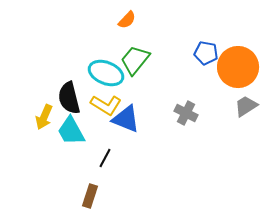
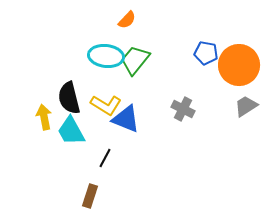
orange circle: moved 1 px right, 2 px up
cyan ellipse: moved 17 px up; rotated 16 degrees counterclockwise
gray cross: moved 3 px left, 4 px up
yellow arrow: rotated 145 degrees clockwise
